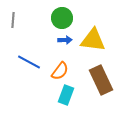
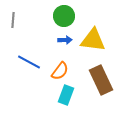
green circle: moved 2 px right, 2 px up
